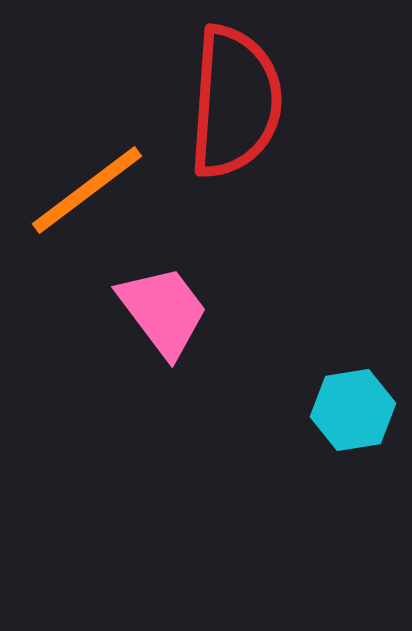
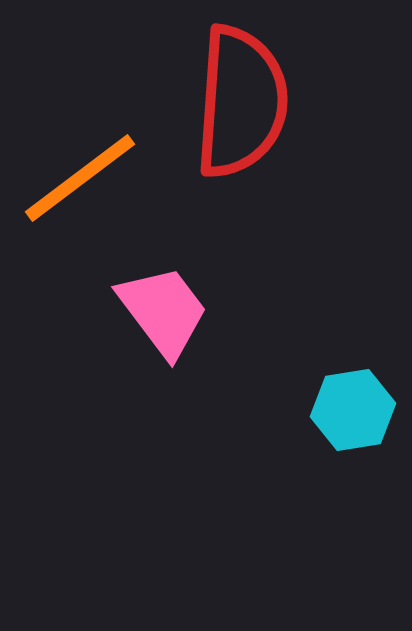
red semicircle: moved 6 px right
orange line: moved 7 px left, 12 px up
